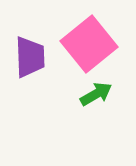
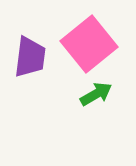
purple trapezoid: rotated 9 degrees clockwise
